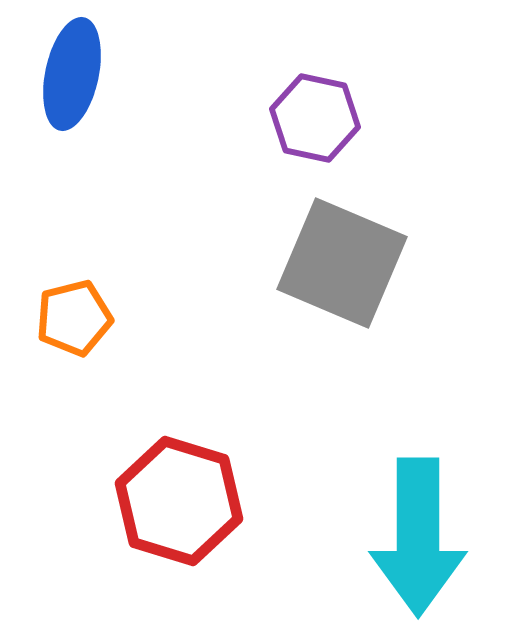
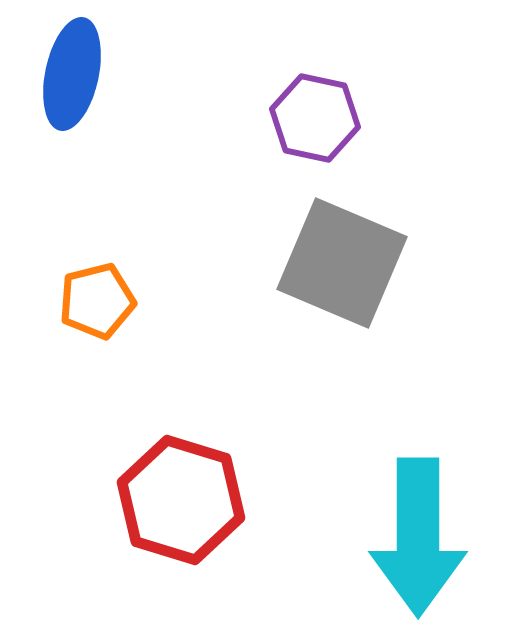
orange pentagon: moved 23 px right, 17 px up
red hexagon: moved 2 px right, 1 px up
